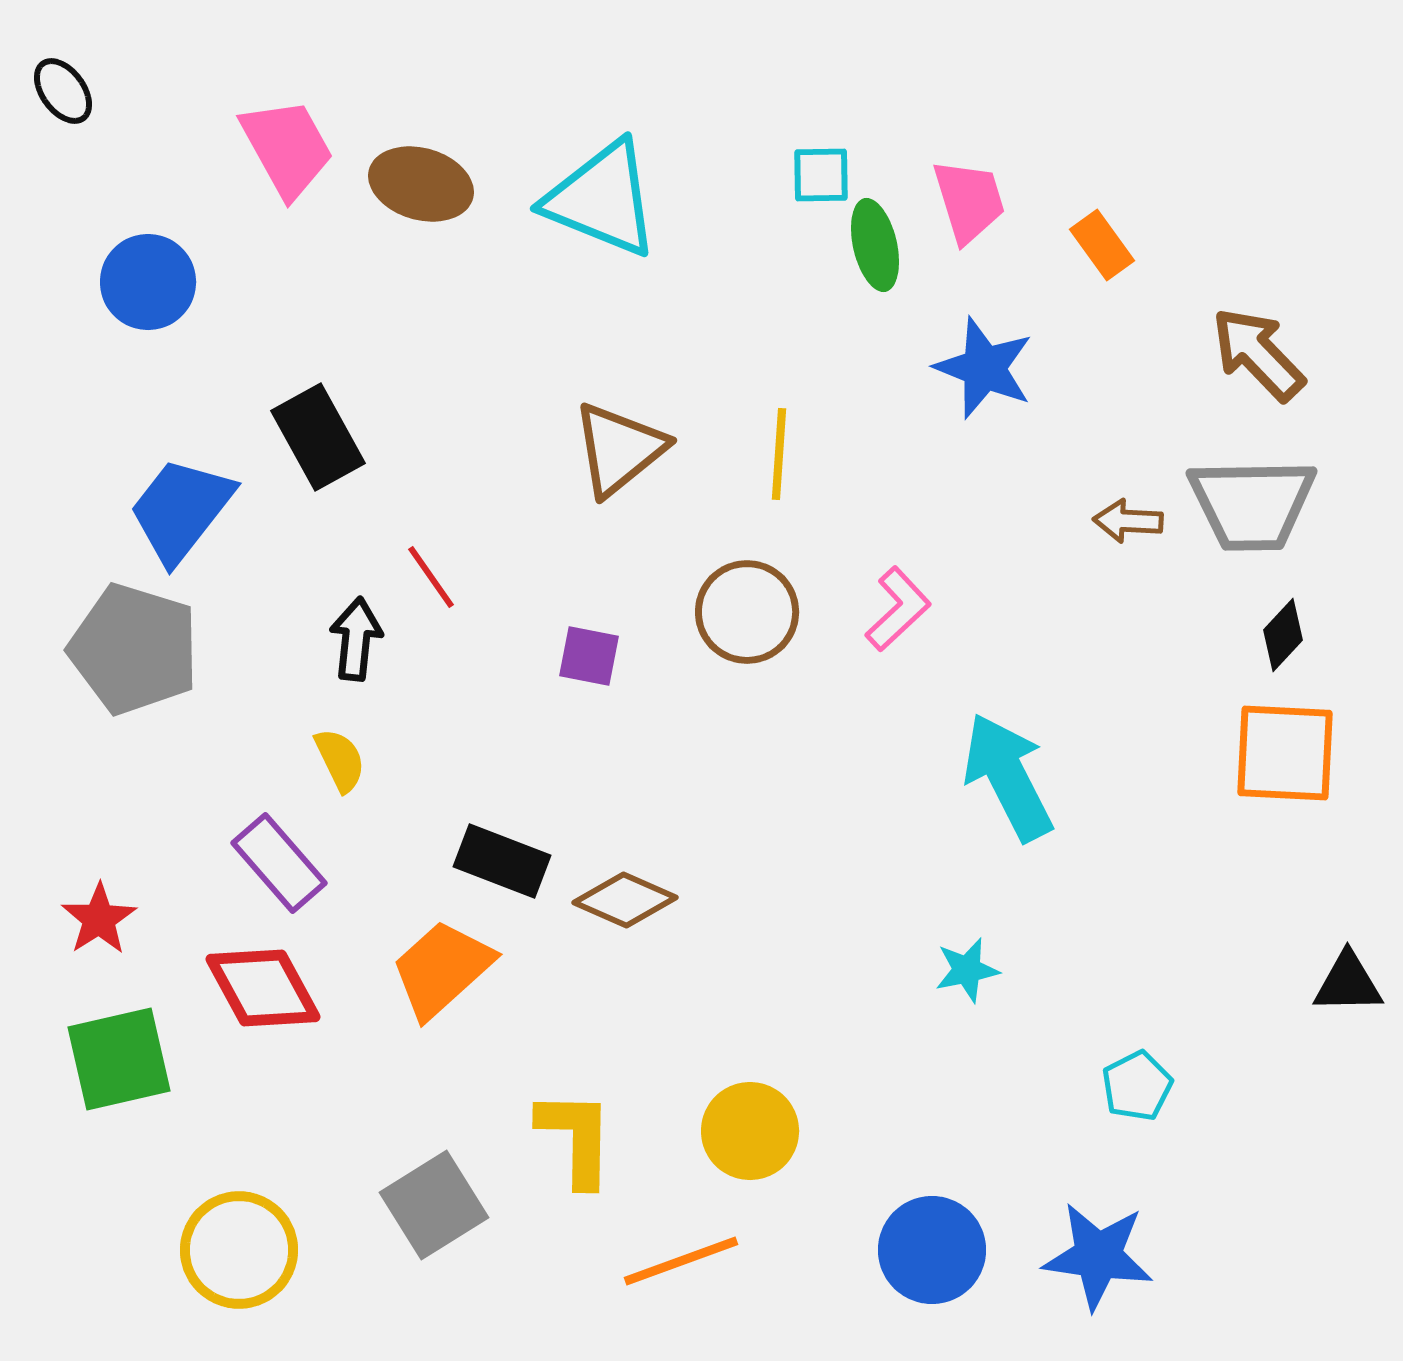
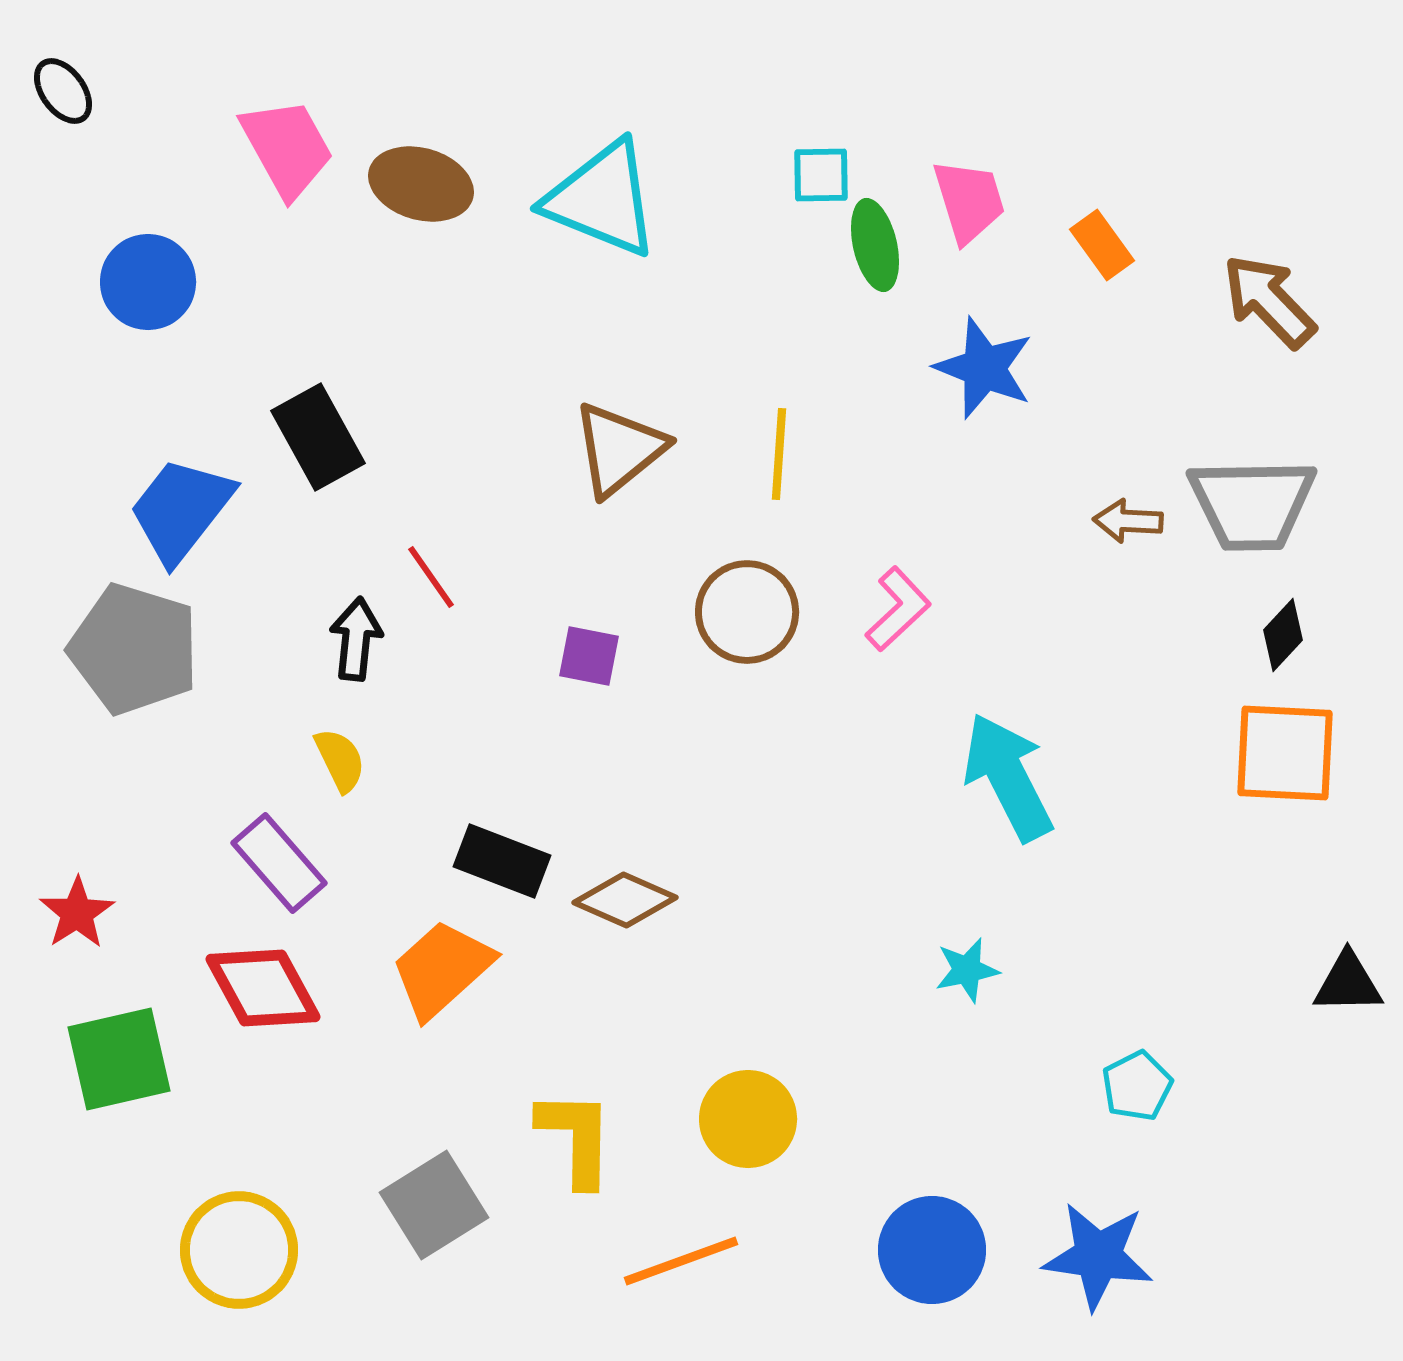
brown arrow at (1258, 354): moved 11 px right, 53 px up
red star at (99, 919): moved 22 px left, 6 px up
yellow circle at (750, 1131): moved 2 px left, 12 px up
